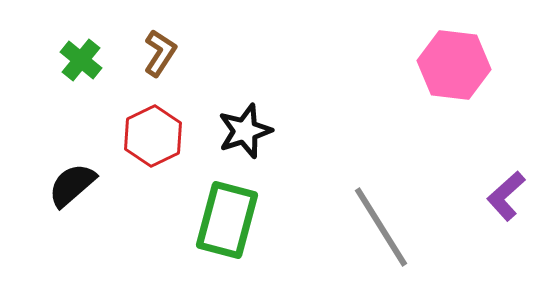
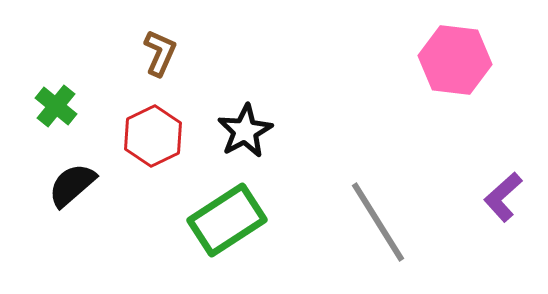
brown L-shape: rotated 9 degrees counterclockwise
green cross: moved 25 px left, 46 px down
pink hexagon: moved 1 px right, 5 px up
black star: rotated 10 degrees counterclockwise
purple L-shape: moved 3 px left, 1 px down
green rectangle: rotated 42 degrees clockwise
gray line: moved 3 px left, 5 px up
